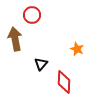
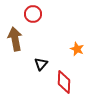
red circle: moved 1 px right, 1 px up
